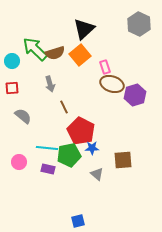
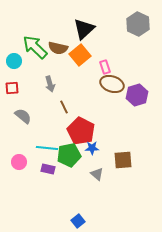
gray hexagon: moved 1 px left
green arrow: moved 2 px up
brown semicircle: moved 3 px right, 5 px up; rotated 30 degrees clockwise
cyan circle: moved 2 px right
purple hexagon: moved 2 px right
blue square: rotated 24 degrees counterclockwise
